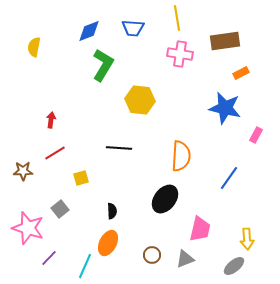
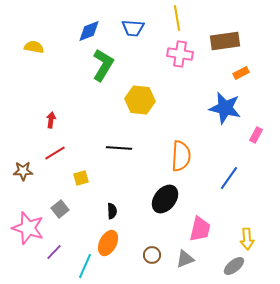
yellow semicircle: rotated 90 degrees clockwise
purple line: moved 5 px right, 6 px up
